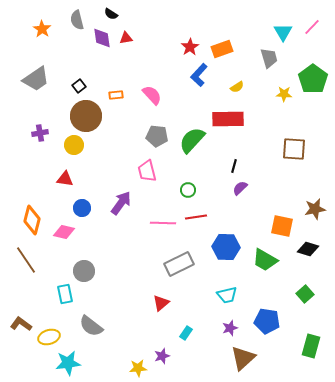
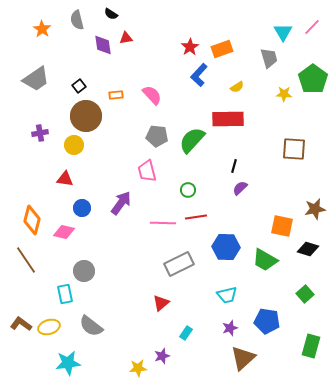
purple diamond at (102, 38): moved 1 px right, 7 px down
yellow ellipse at (49, 337): moved 10 px up
